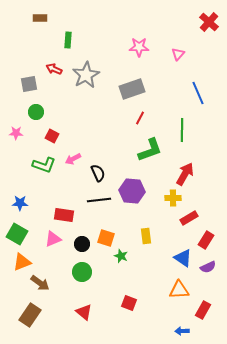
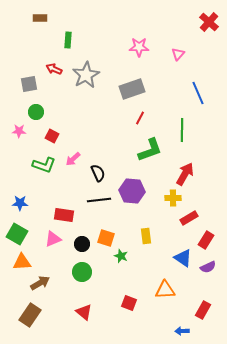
pink star at (16, 133): moved 3 px right, 2 px up
pink arrow at (73, 159): rotated 14 degrees counterclockwise
orange triangle at (22, 262): rotated 18 degrees clockwise
brown arrow at (40, 283): rotated 66 degrees counterclockwise
orange triangle at (179, 290): moved 14 px left
